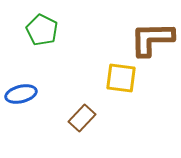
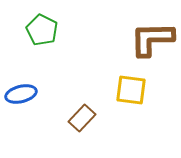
yellow square: moved 10 px right, 12 px down
